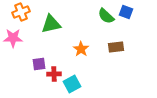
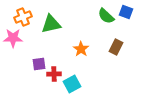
orange cross: moved 2 px right, 5 px down
brown rectangle: rotated 56 degrees counterclockwise
